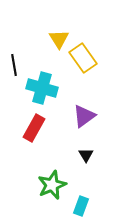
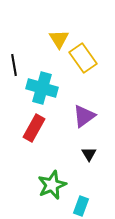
black triangle: moved 3 px right, 1 px up
